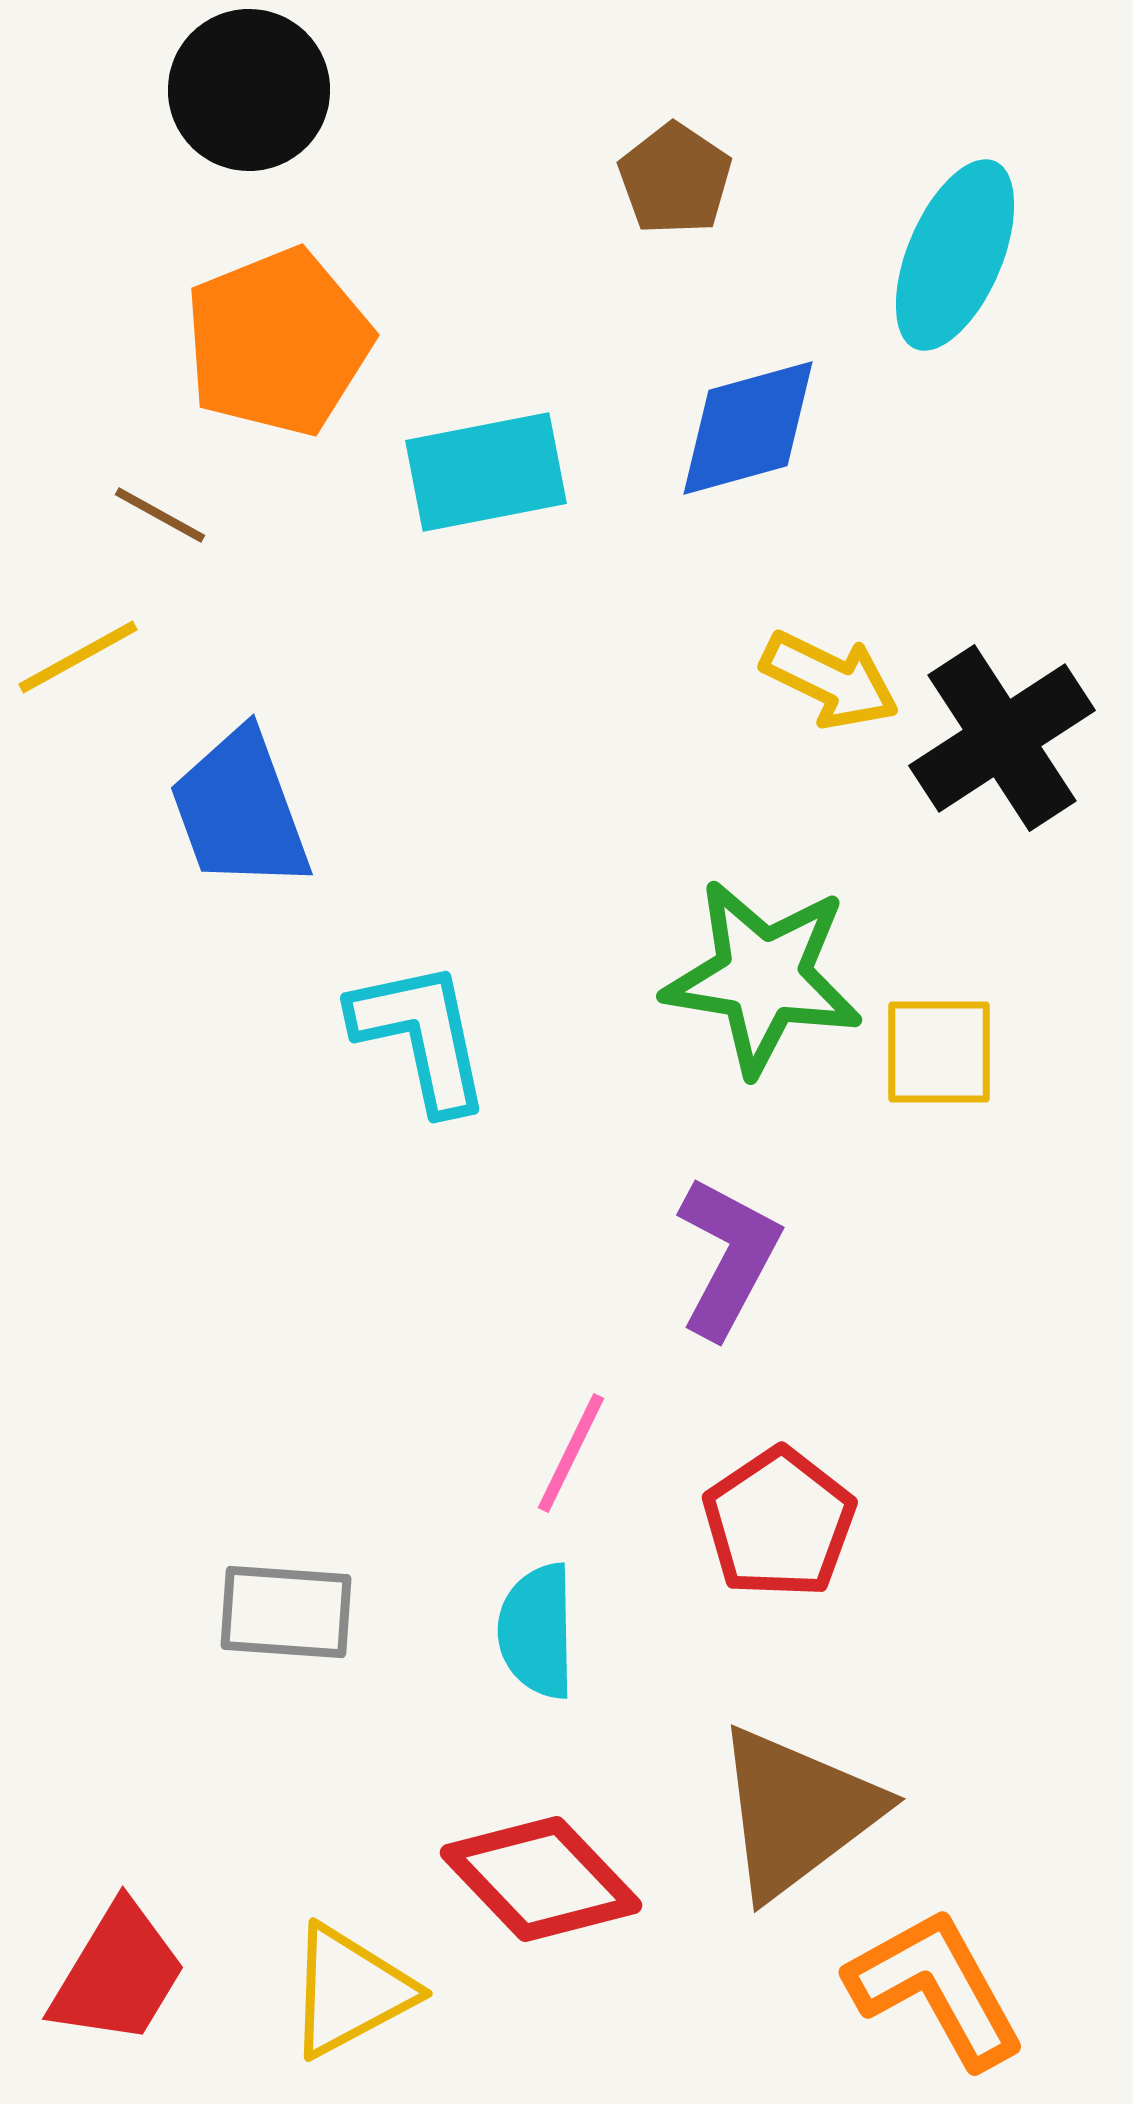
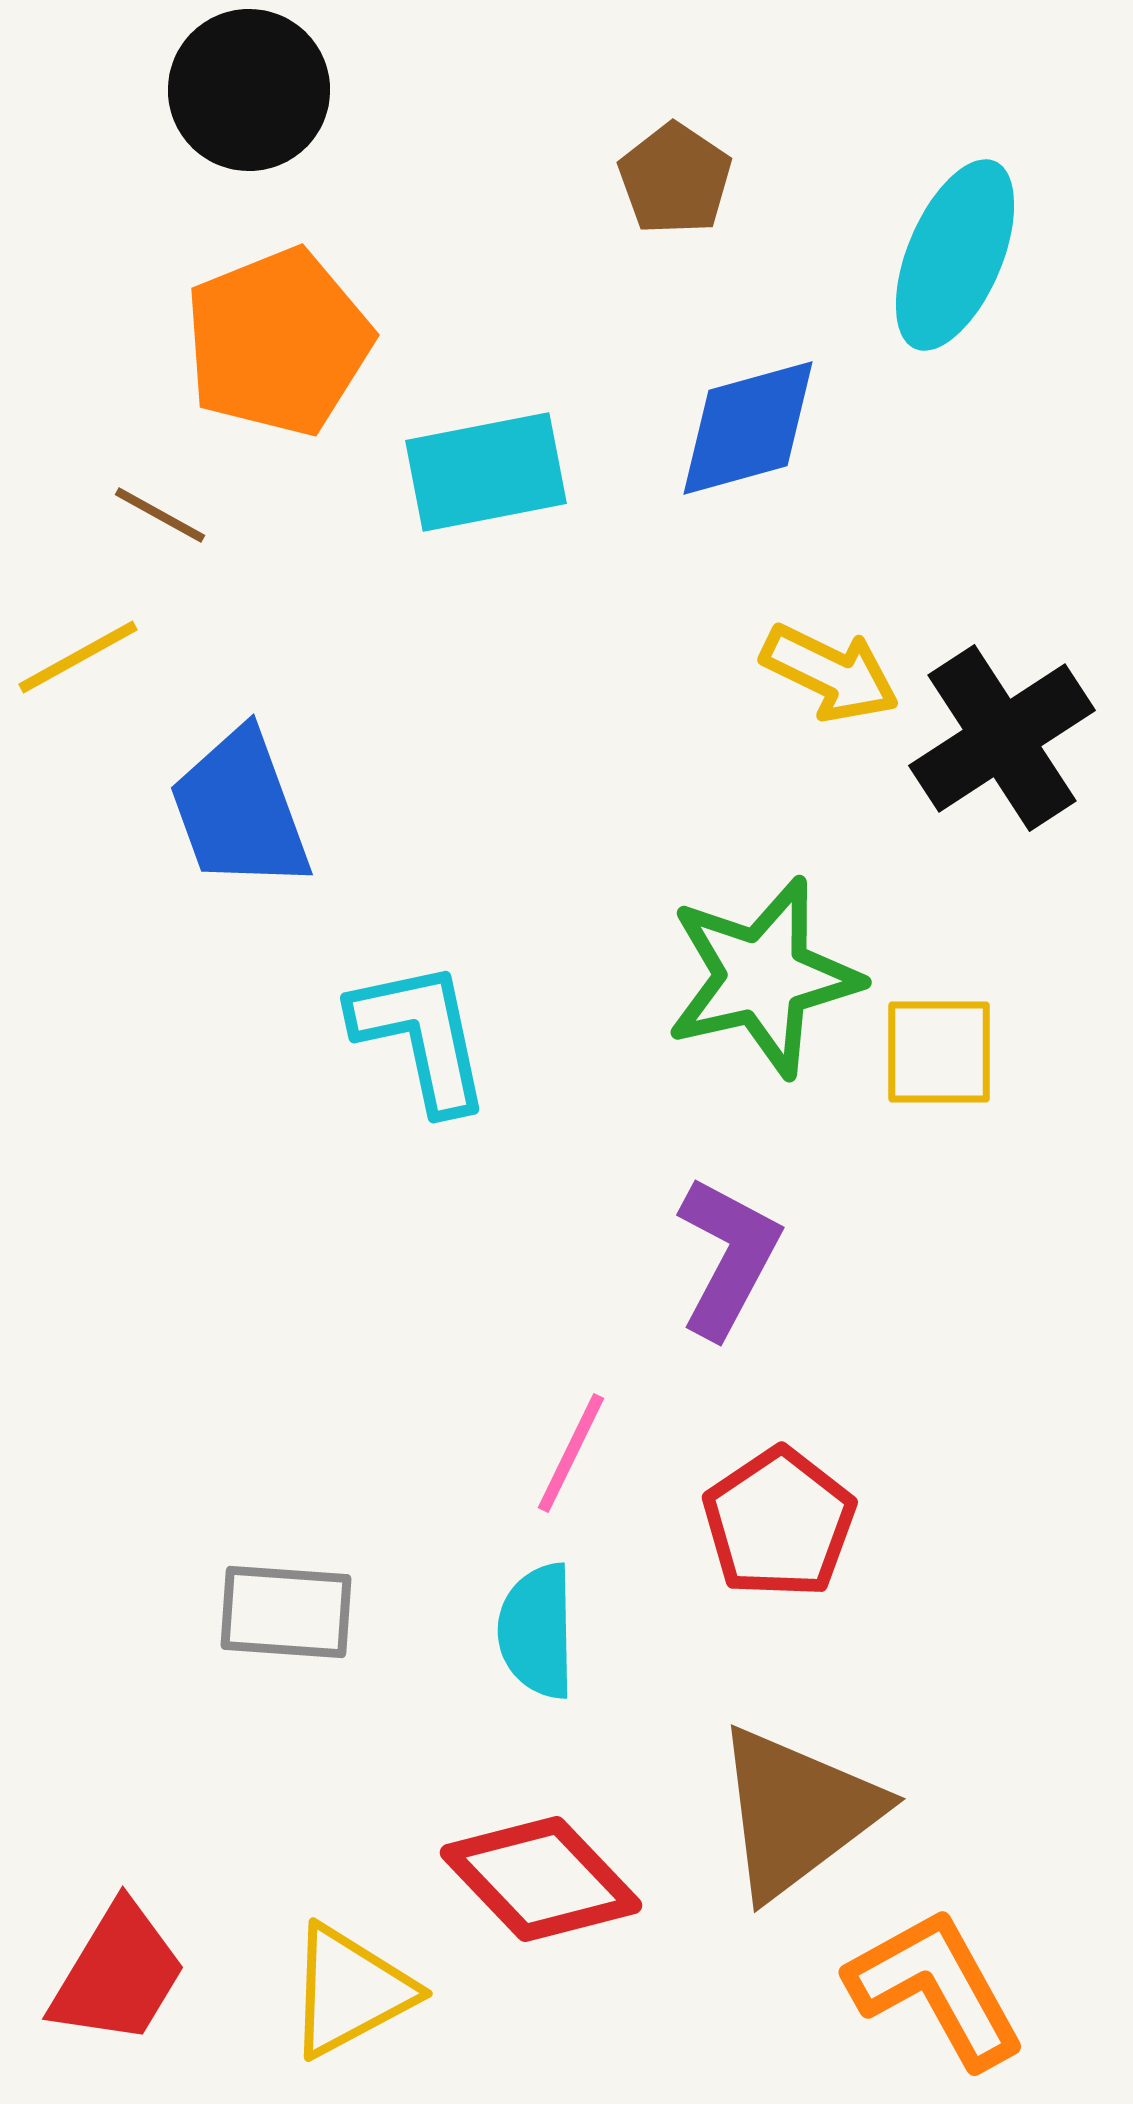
yellow arrow: moved 7 px up
green star: rotated 22 degrees counterclockwise
